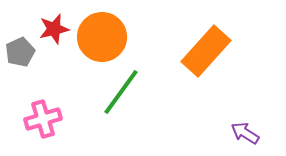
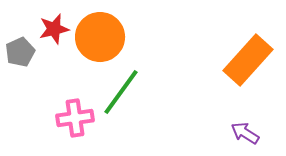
orange circle: moved 2 px left
orange rectangle: moved 42 px right, 9 px down
pink cross: moved 32 px right, 1 px up; rotated 9 degrees clockwise
